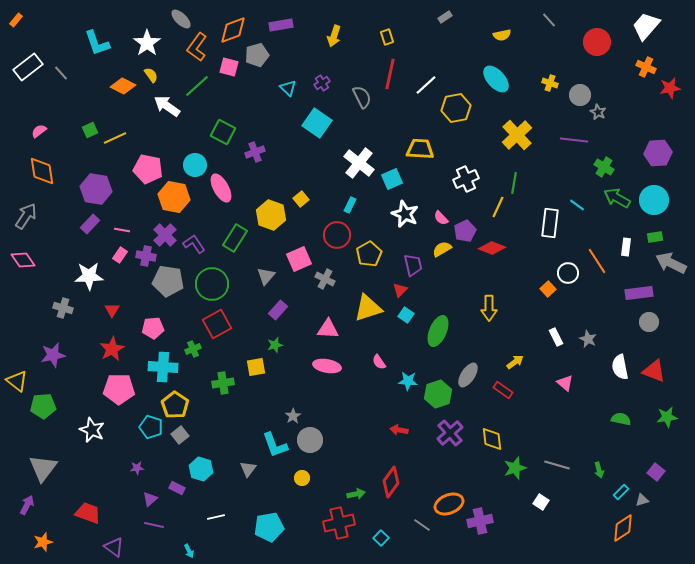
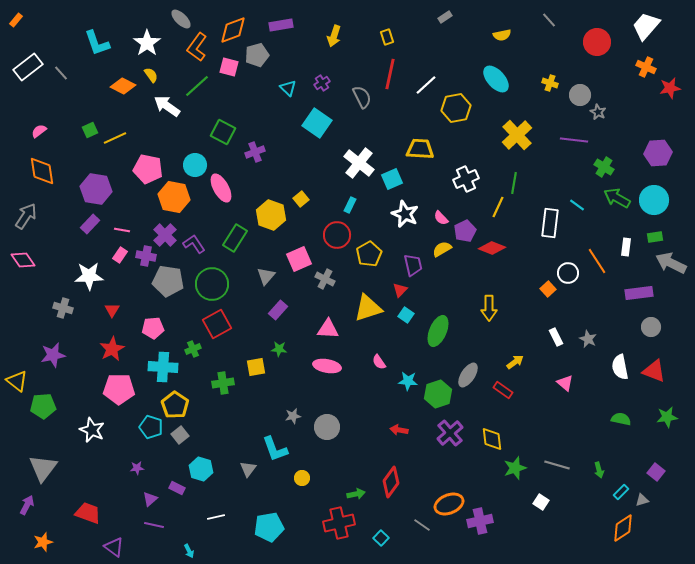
gray circle at (649, 322): moved 2 px right, 5 px down
green star at (275, 345): moved 4 px right, 4 px down; rotated 21 degrees clockwise
gray star at (293, 416): rotated 21 degrees clockwise
gray circle at (310, 440): moved 17 px right, 13 px up
cyan L-shape at (275, 445): moved 4 px down
